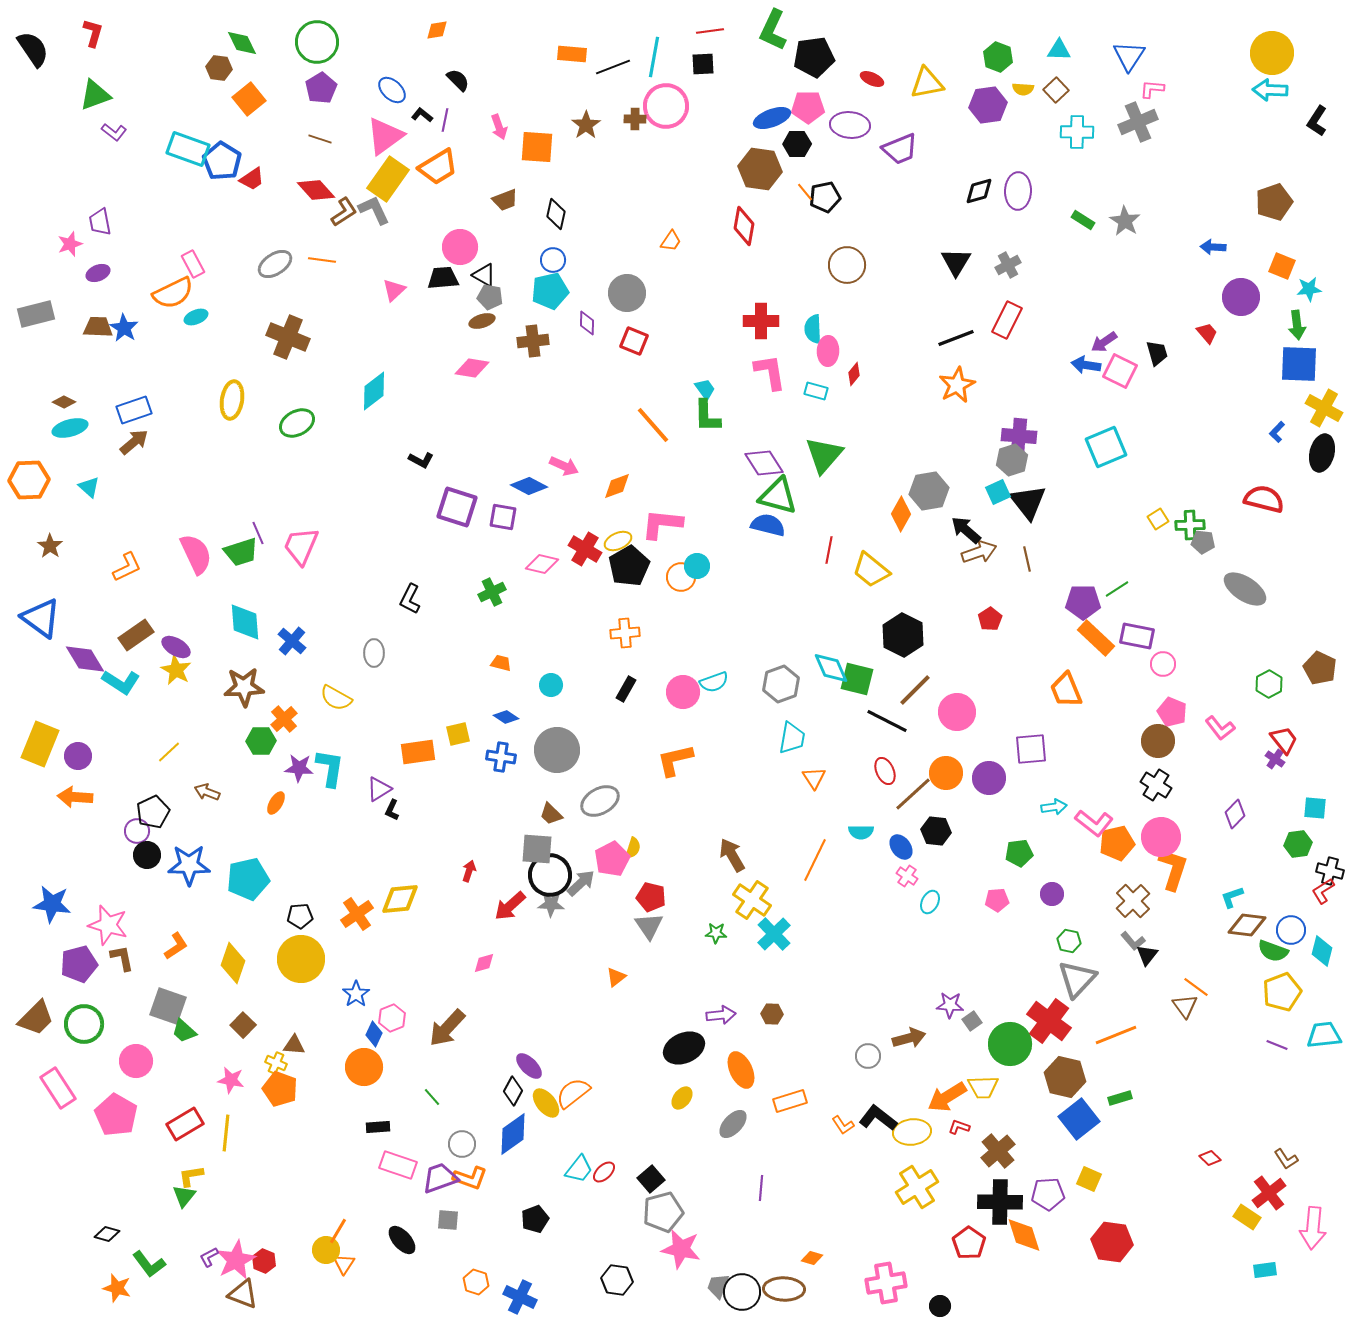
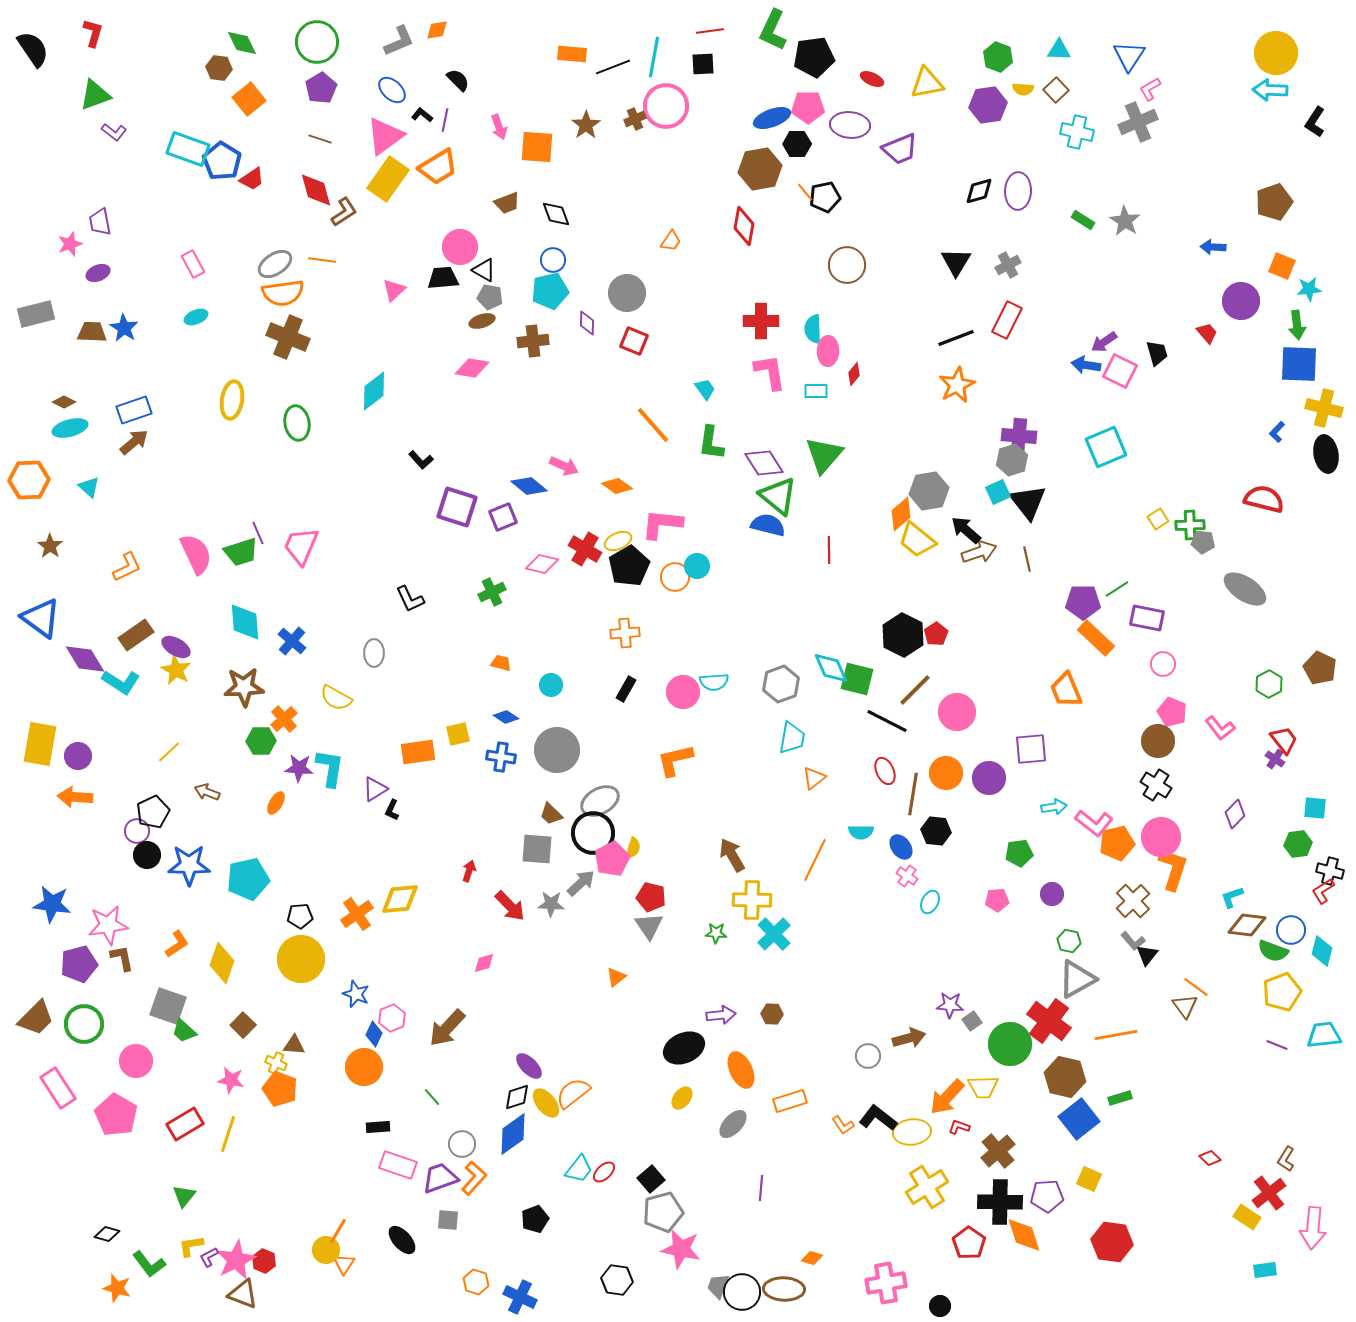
yellow circle at (1272, 53): moved 4 px right
pink L-shape at (1152, 89): moved 2 px left; rotated 35 degrees counterclockwise
brown cross at (635, 119): rotated 25 degrees counterclockwise
black L-shape at (1317, 121): moved 2 px left, 1 px down
cyan cross at (1077, 132): rotated 12 degrees clockwise
brown hexagon at (760, 169): rotated 18 degrees counterclockwise
red diamond at (316, 190): rotated 27 degrees clockwise
brown trapezoid at (505, 200): moved 2 px right, 3 px down
gray L-shape at (374, 210): moved 25 px right, 169 px up; rotated 92 degrees clockwise
black diamond at (556, 214): rotated 32 degrees counterclockwise
black triangle at (484, 275): moved 5 px up
orange semicircle at (173, 293): moved 110 px right; rotated 18 degrees clockwise
purple circle at (1241, 297): moved 4 px down
brown trapezoid at (98, 327): moved 6 px left, 5 px down
cyan rectangle at (816, 391): rotated 15 degrees counterclockwise
yellow cross at (1324, 408): rotated 15 degrees counterclockwise
green L-shape at (707, 416): moved 4 px right, 27 px down; rotated 9 degrees clockwise
green ellipse at (297, 423): rotated 72 degrees counterclockwise
black ellipse at (1322, 453): moved 4 px right, 1 px down; rotated 24 degrees counterclockwise
black L-shape at (421, 460): rotated 20 degrees clockwise
blue diamond at (529, 486): rotated 12 degrees clockwise
orange diamond at (617, 486): rotated 56 degrees clockwise
green triangle at (778, 496): rotated 24 degrees clockwise
orange diamond at (901, 514): rotated 20 degrees clockwise
purple square at (503, 517): rotated 32 degrees counterclockwise
red line at (829, 550): rotated 12 degrees counterclockwise
yellow trapezoid at (871, 570): moved 46 px right, 30 px up
orange circle at (681, 577): moved 6 px left
black L-shape at (410, 599): rotated 52 degrees counterclockwise
red pentagon at (990, 619): moved 54 px left, 15 px down
purple rectangle at (1137, 636): moved 10 px right, 18 px up
cyan semicircle at (714, 682): rotated 16 degrees clockwise
yellow rectangle at (40, 744): rotated 12 degrees counterclockwise
orange triangle at (814, 778): rotated 25 degrees clockwise
purple triangle at (379, 789): moved 4 px left
brown line at (913, 794): rotated 39 degrees counterclockwise
black circle at (550, 875): moved 43 px right, 42 px up
yellow cross at (752, 900): rotated 33 degrees counterclockwise
red arrow at (510, 906): rotated 92 degrees counterclockwise
pink star at (108, 925): rotated 24 degrees counterclockwise
orange L-shape at (176, 946): moved 1 px right, 2 px up
yellow diamond at (233, 963): moved 11 px left
gray triangle at (1077, 979): rotated 18 degrees clockwise
blue star at (356, 994): rotated 16 degrees counterclockwise
orange line at (1116, 1035): rotated 12 degrees clockwise
black diamond at (513, 1091): moved 4 px right, 6 px down; rotated 44 degrees clockwise
orange arrow at (947, 1097): rotated 15 degrees counterclockwise
yellow line at (226, 1133): moved 2 px right, 1 px down; rotated 12 degrees clockwise
brown L-shape at (1286, 1159): rotated 65 degrees clockwise
yellow L-shape at (191, 1176): moved 70 px down
orange L-shape at (470, 1178): moved 4 px right; rotated 68 degrees counterclockwise
yellow cross at (917, 1187): moved 10 px right
purple pentagon at (1048, 1194): moved 1 px left, 2 px down
